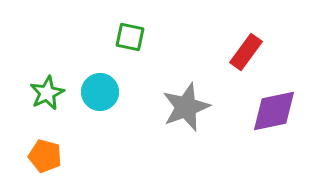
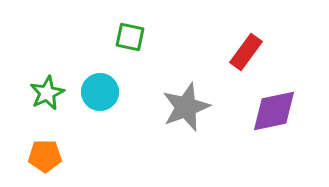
orange pentagon: rotated 16 degrees counterclockwise
